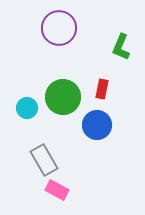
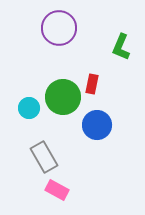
red rectangle: moved 10 px left, 5 px up
cyan circle: moved 2 px right
gray rectangle: moved 3 px up
